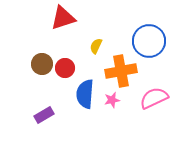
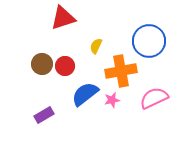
red circle: moved 2 px up
blue semicircle: rotated 48 degrees clockwise
